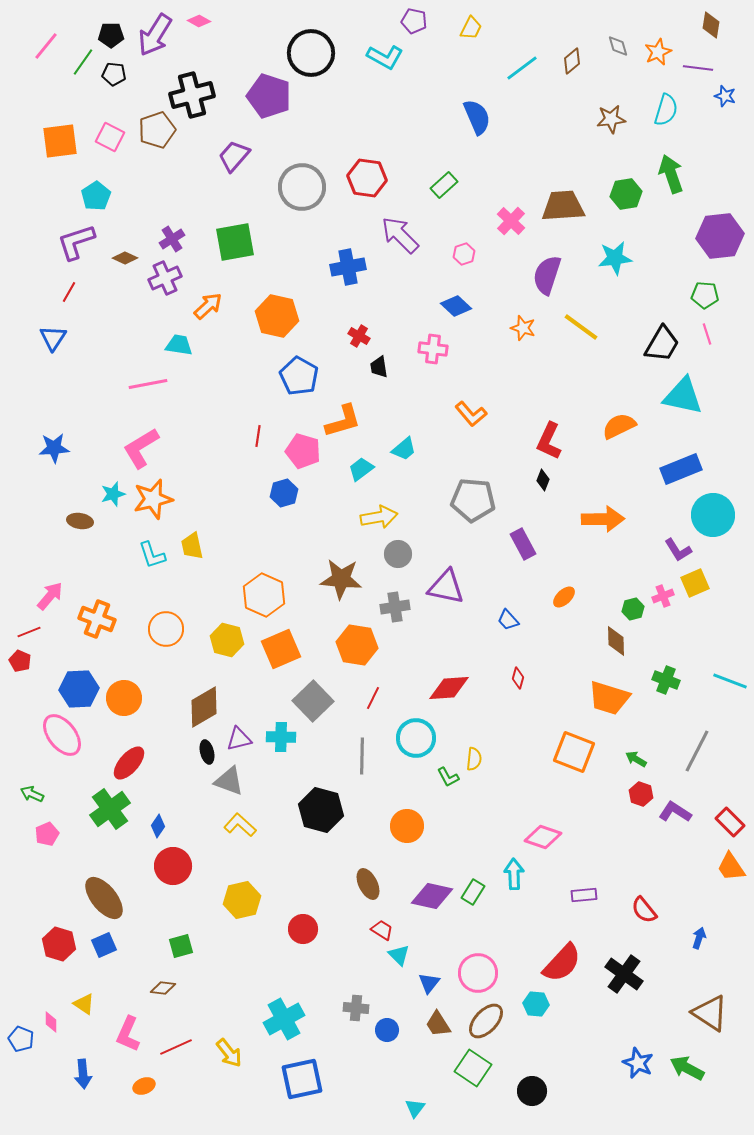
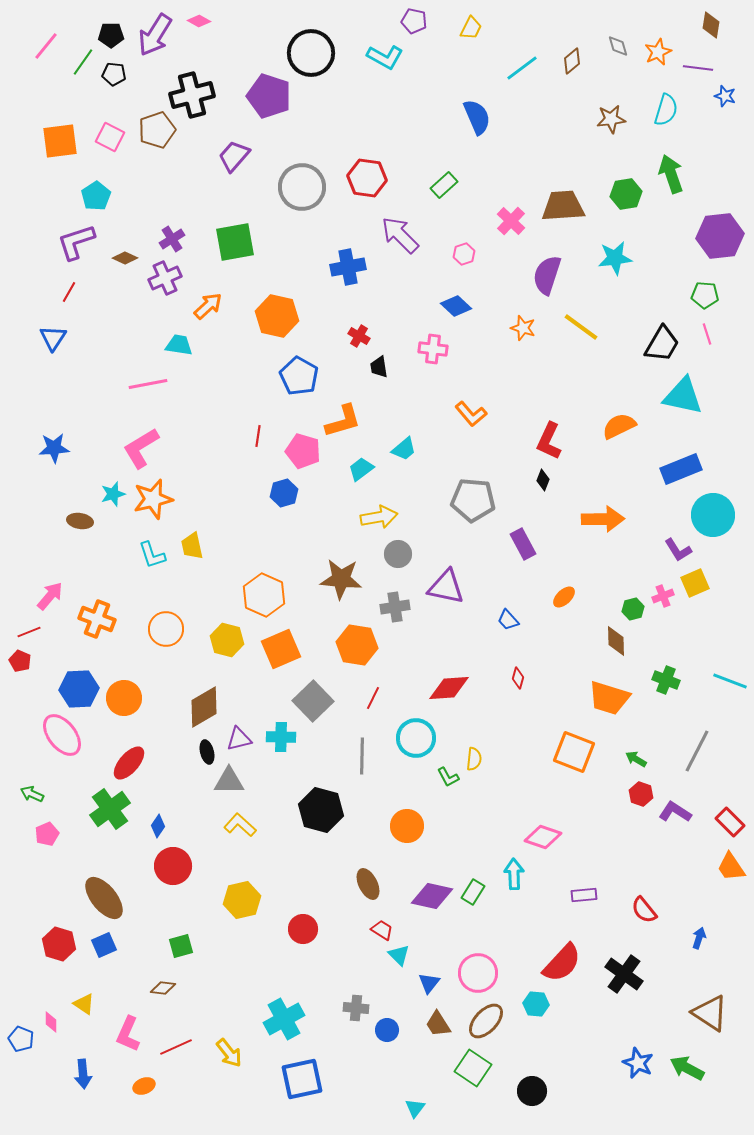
gray triangle at (229, 781): rotated 20 degrees counterclockwise
